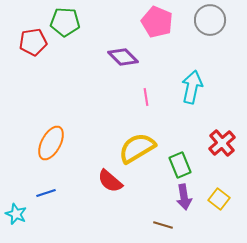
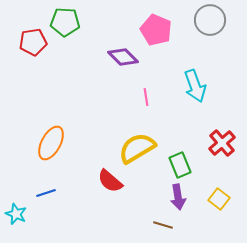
pink pentagon: moved 1 px left, 8 px down
cyan arrow: moved 3 px right, 1 px up; rotated 148 degrees clockwise
purple arrow: moved 6 px left
